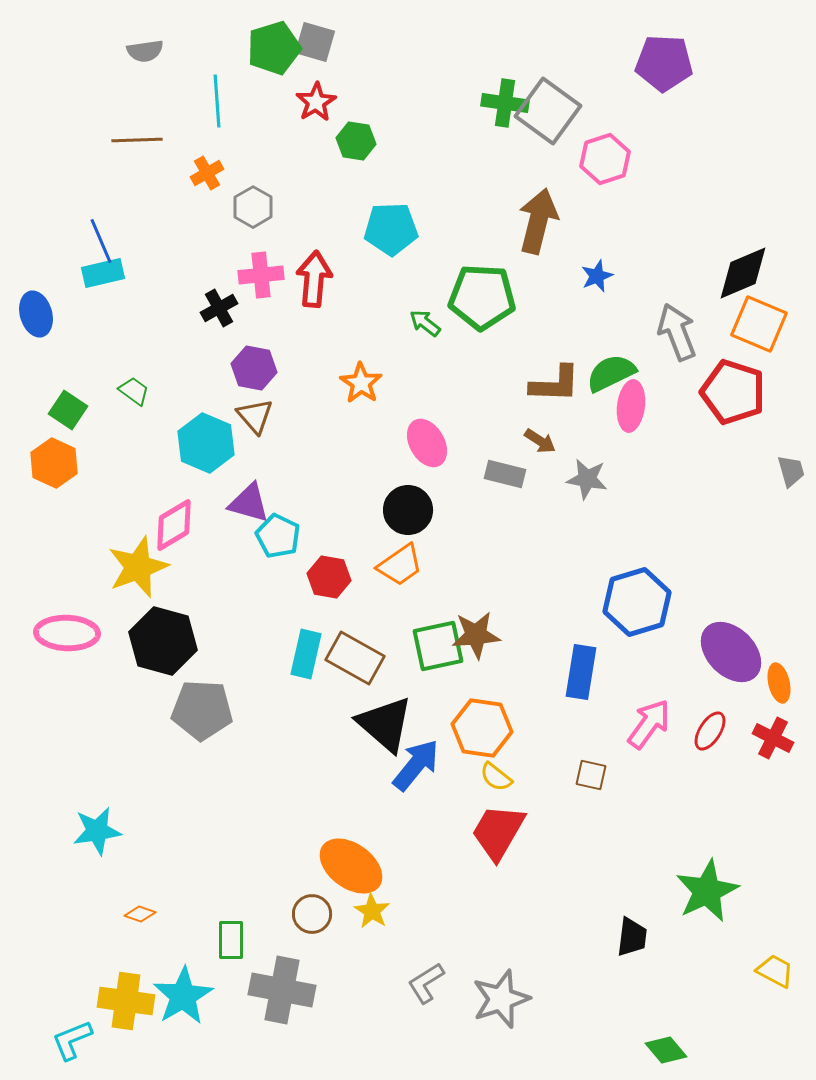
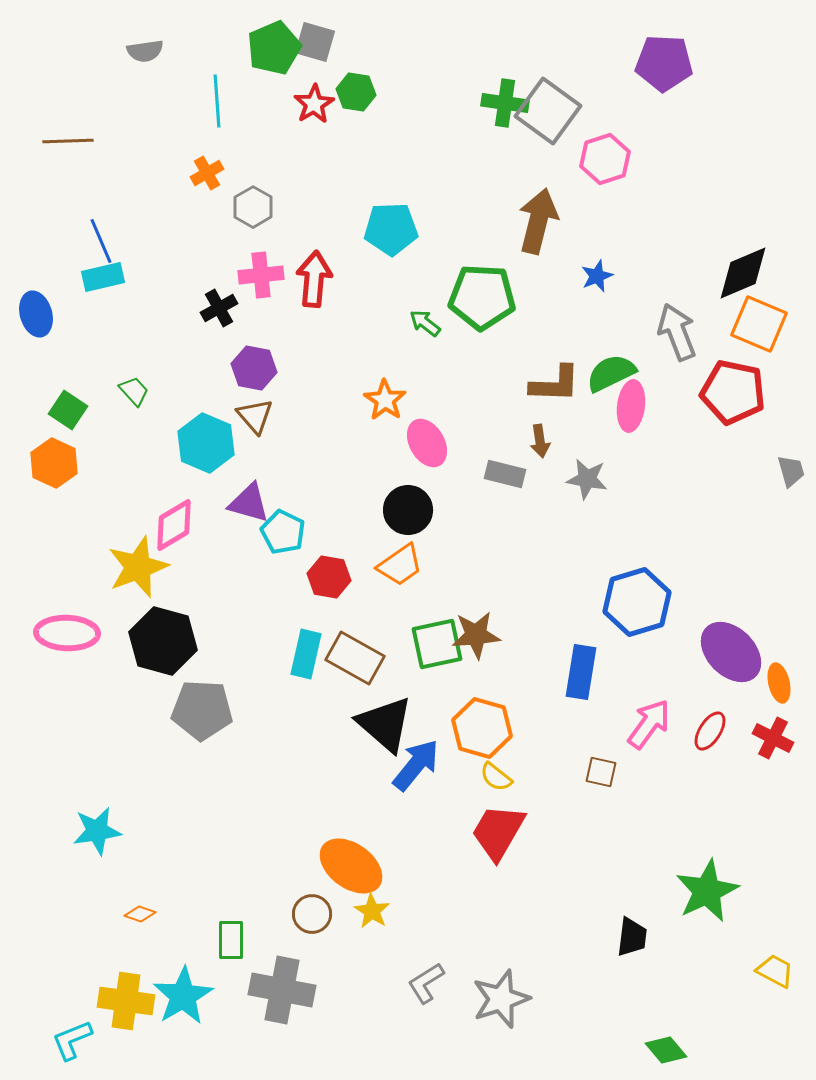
green pentagon at (274, 48): rotated 6 degrees counterclockwise
red star at (316, 102): moved 2 px left, 2 px down
brown line at (137, 140): moved 69 px left, 1 px down
green hexagon at (356, 141): moved 49 px up
cyan rectangle at (103, 273): moved 4 px down
orange star at (361, 383): moved 24 px right, 17 px down
green trapezoid at (134, 391): rotated 12 degrees clockwise
red pentagon at (733, 392): rotated 6 degrees counterclockwise
brown arrow at (540, 441): rotated 48 degrees clockwise
cyan pentagon at (278, 536): moved 5 px right, 4 px up
green square at (438, 646): moved 1 px left, 2 px up
orange hexagon at (482, 728): rotated 8 degrees clockwise
brown square at (591, 775): moved 10 px right, 3 px up
